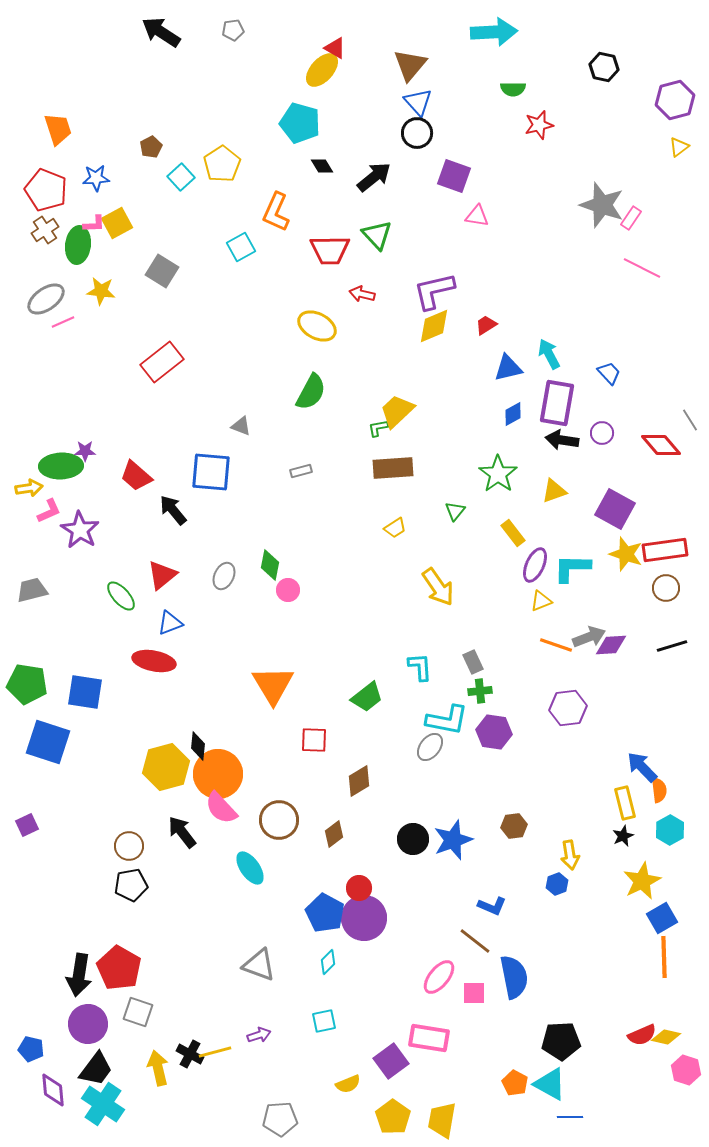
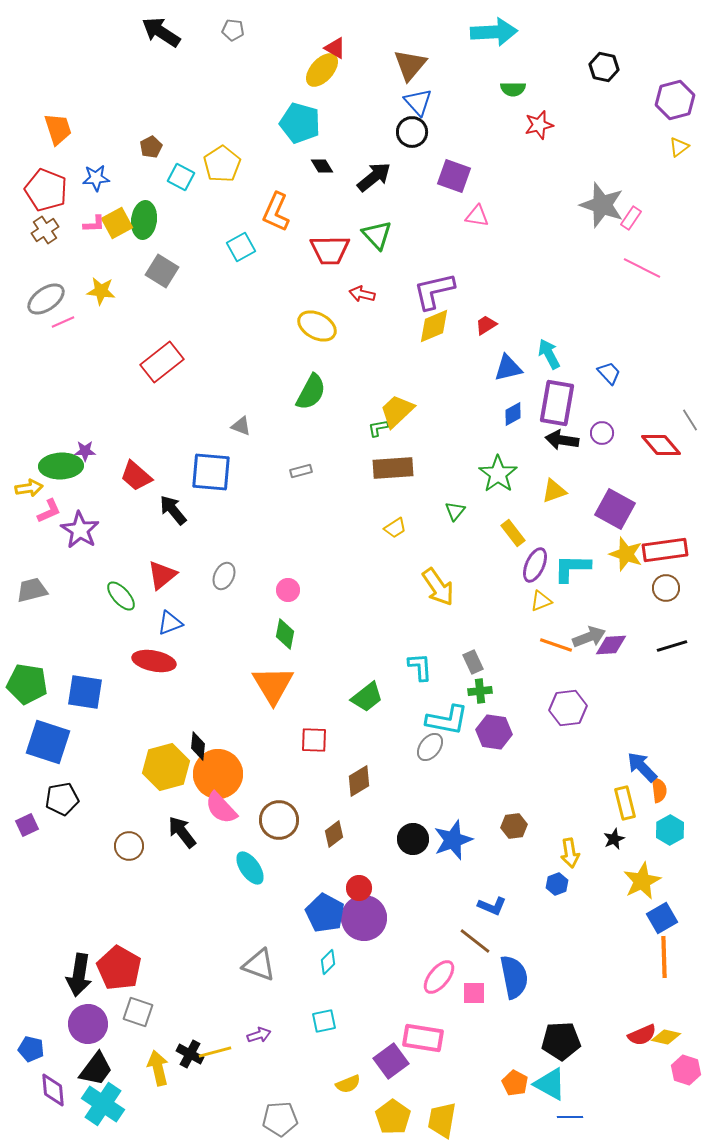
gray pentagon at (233, 30): rotated 15 degrees clockwise
black circle at (417, 133): moved 5 px left, 1 px up
cyan square at (181, 177): rotated 20 degrees counterclockwise
green ellipse at (78, 245): moved 66 px right, 25 px up
green diamond at (270, 565): moved 15 px right, 69 px down
black star at (623, 836): moved 9 px left, 3 px down
yellow arrow at (570, 855): moved 2 px up
black pentagon at (131, 885): moved 69 px left, 86 px up
pink rectangle at (429, 1038): moved 6 px left
